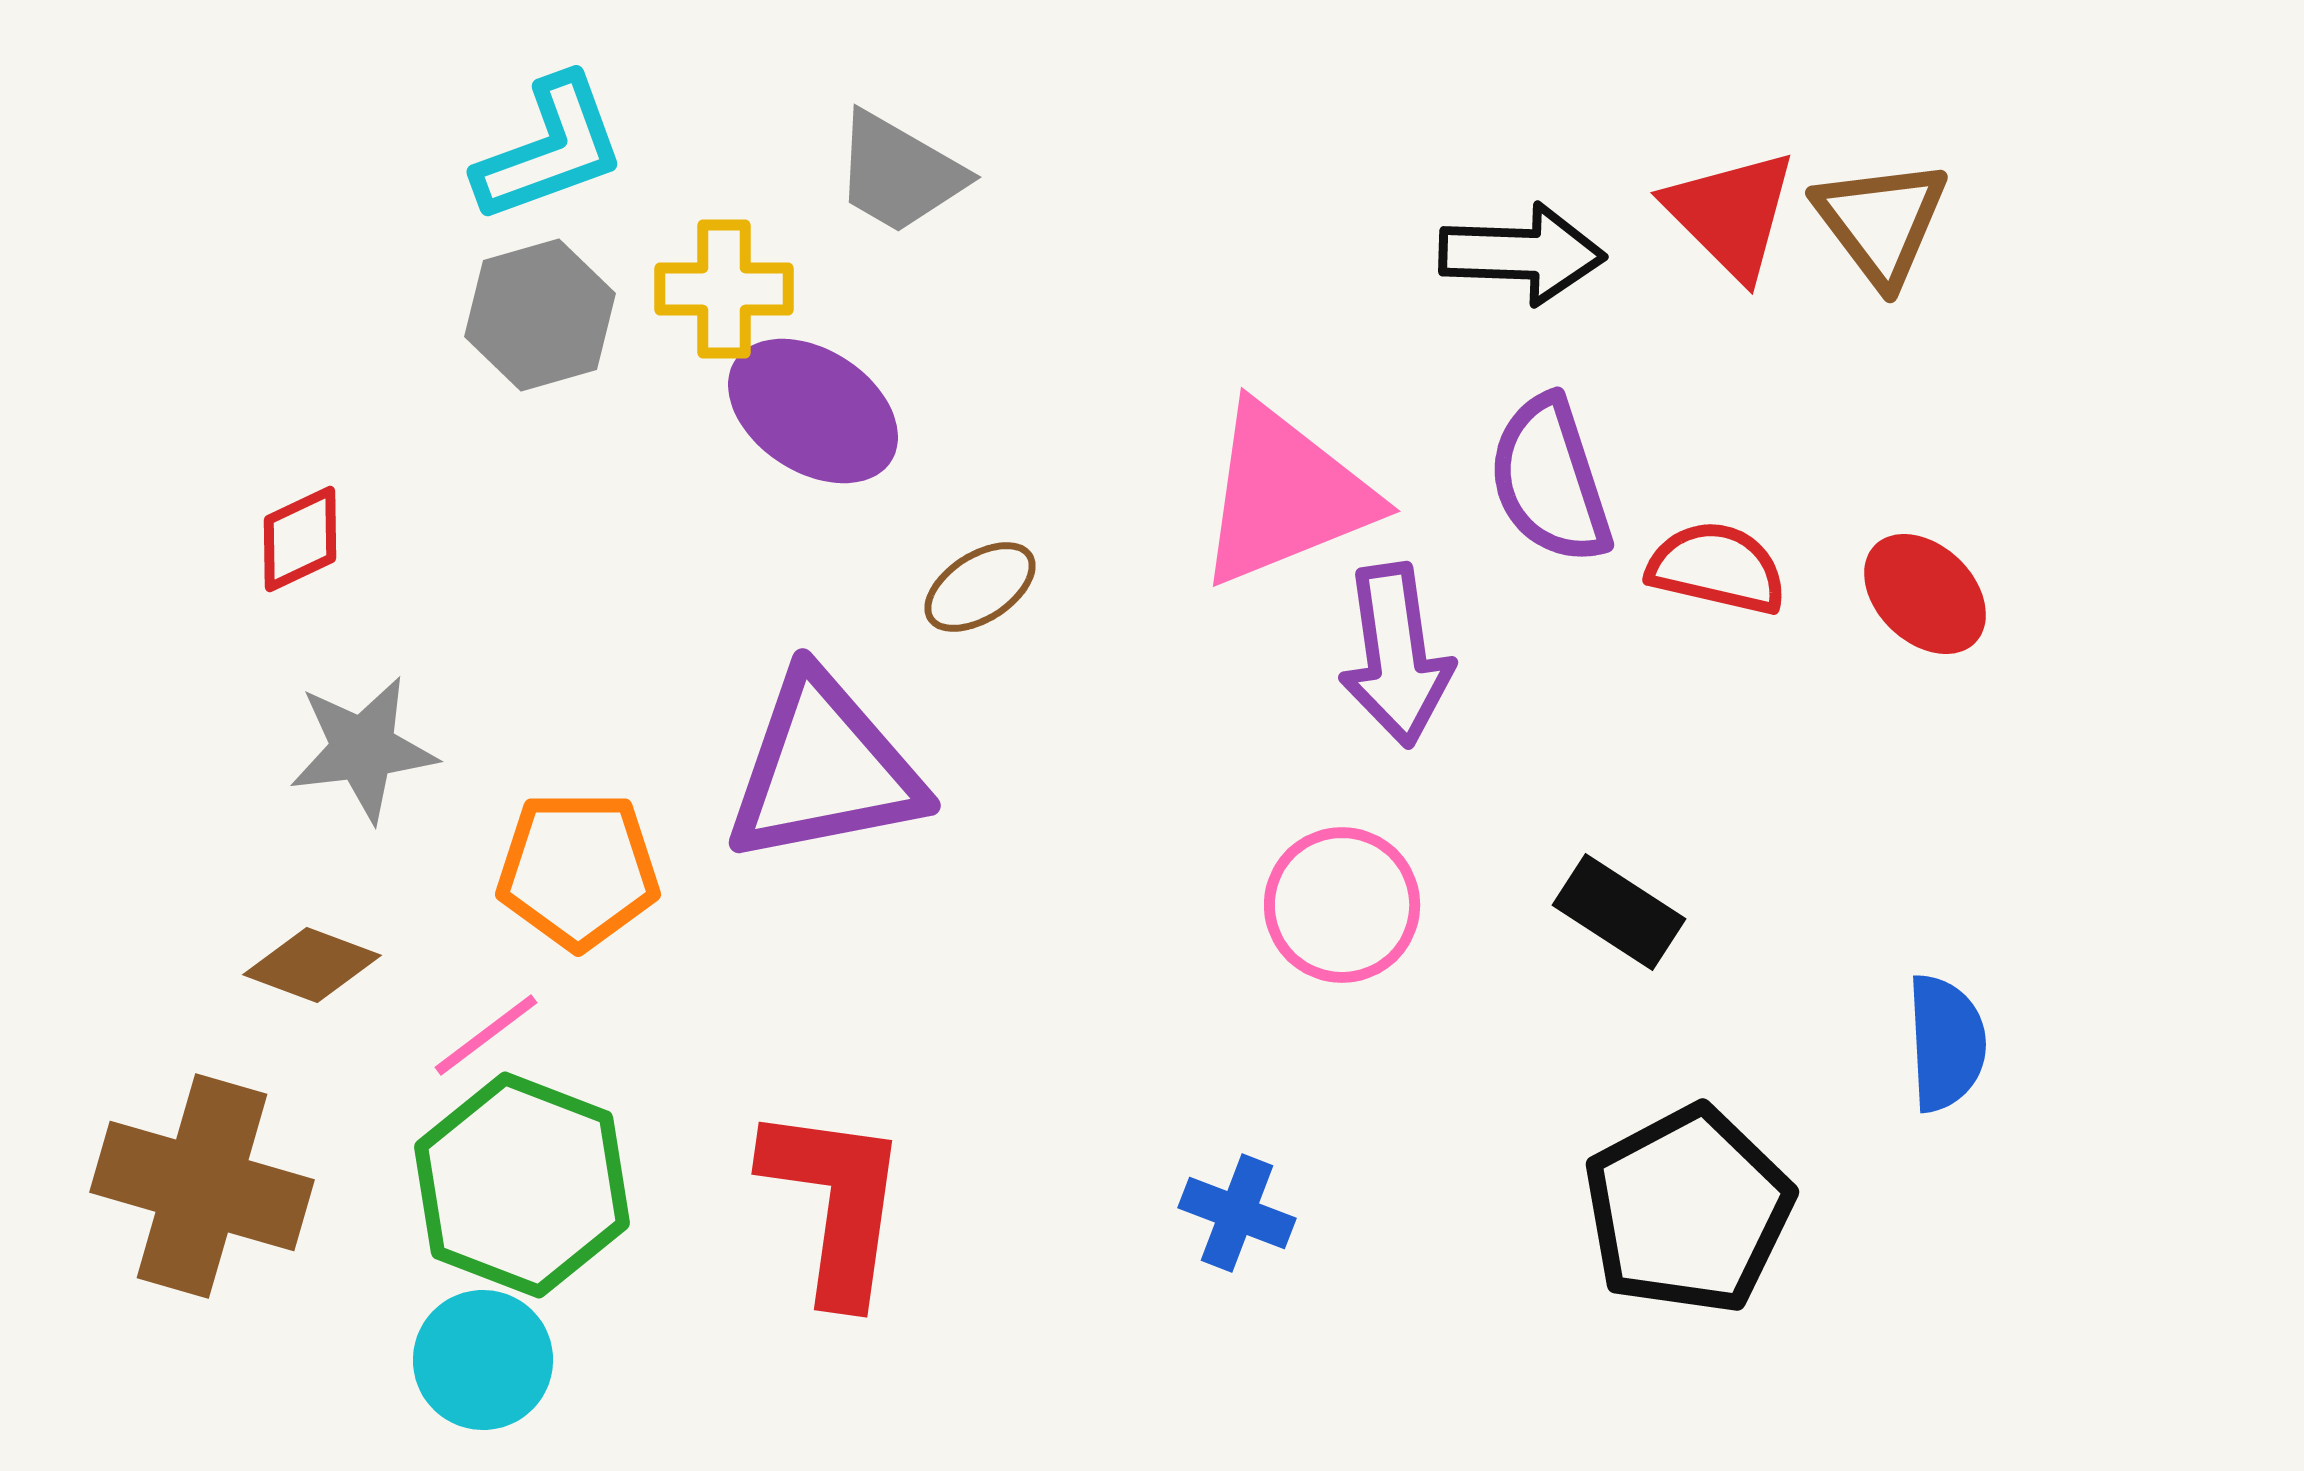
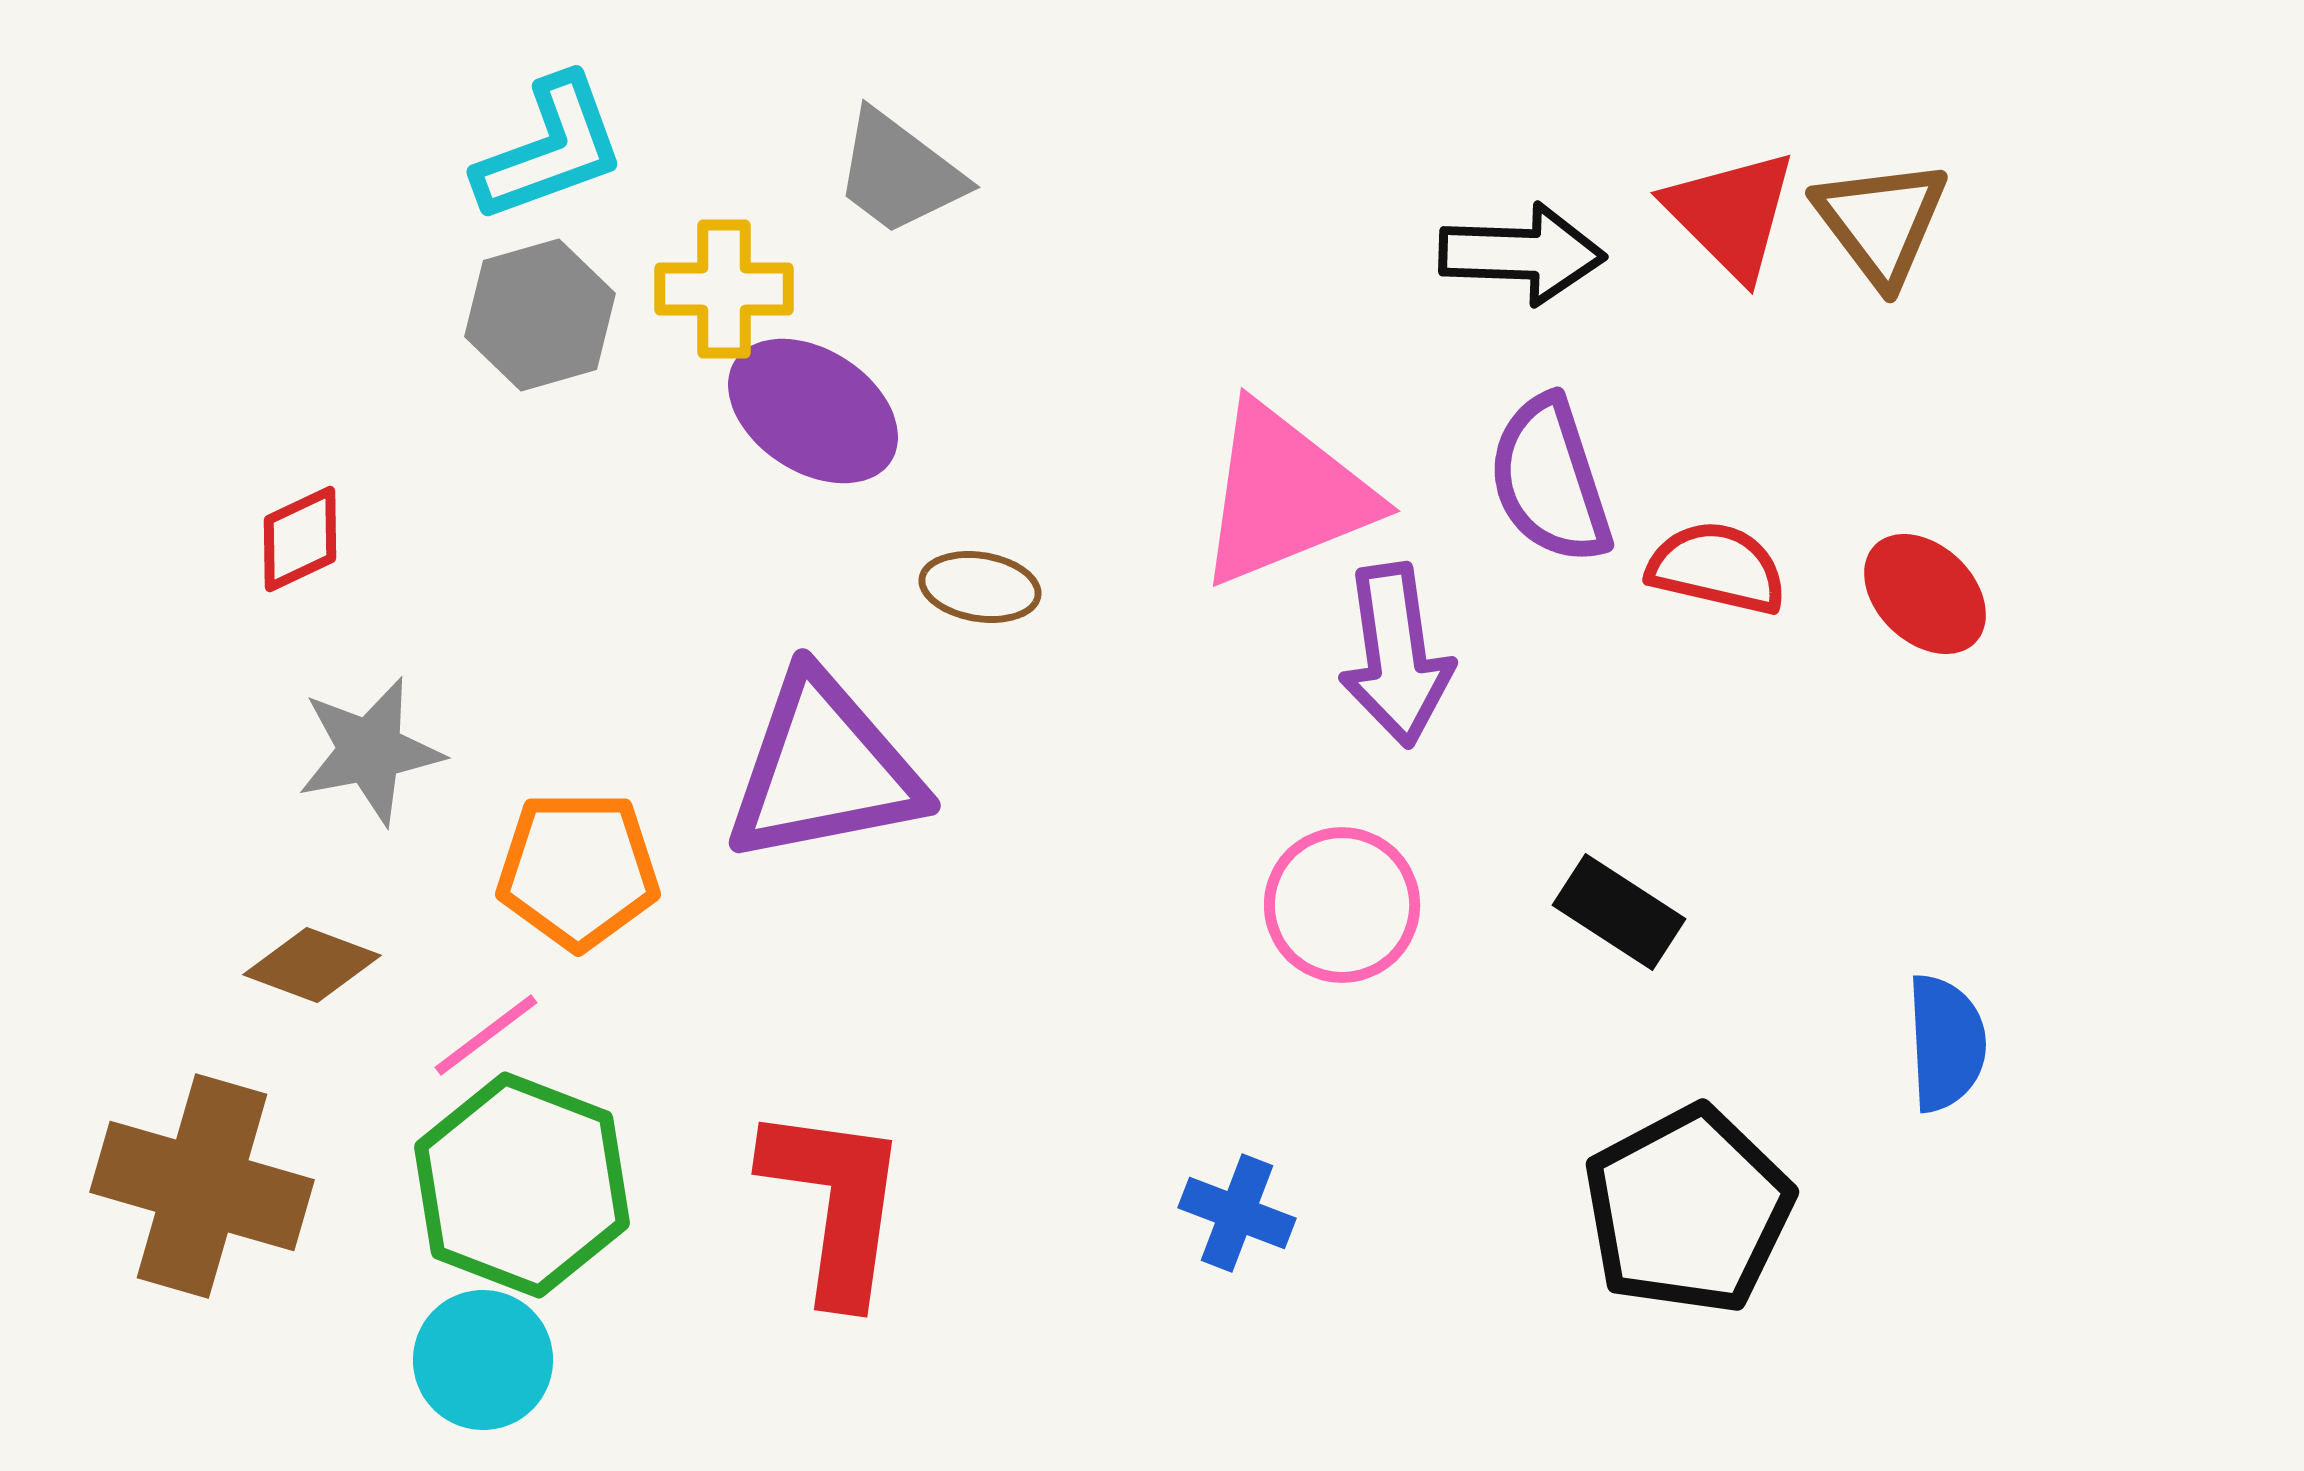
gray trapezoid: rotated 7 degrees clockwise
brown ellipse: rotated 42 degrees clockwise
gray star: moved 7 px right, 2 px down; rotated 4 degrees counterclockwise
